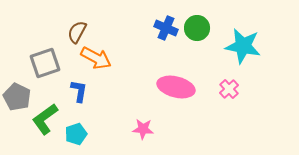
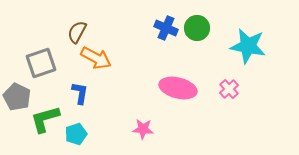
cyan star: moved 5 px right
gray square: moved 4 px left
pink ellipse: moved 2 px right, 1 px down
blue L-shape: moved 1 px right, 2 px down
green L-shape: rotated 20 degrees clockwise
